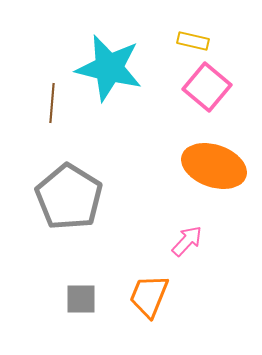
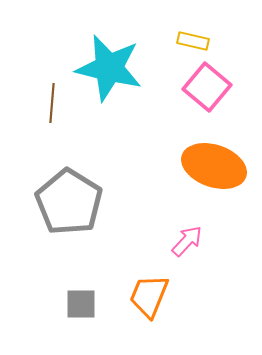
gray pentagon: moved 5 px down
gray square: moved 5 px down
